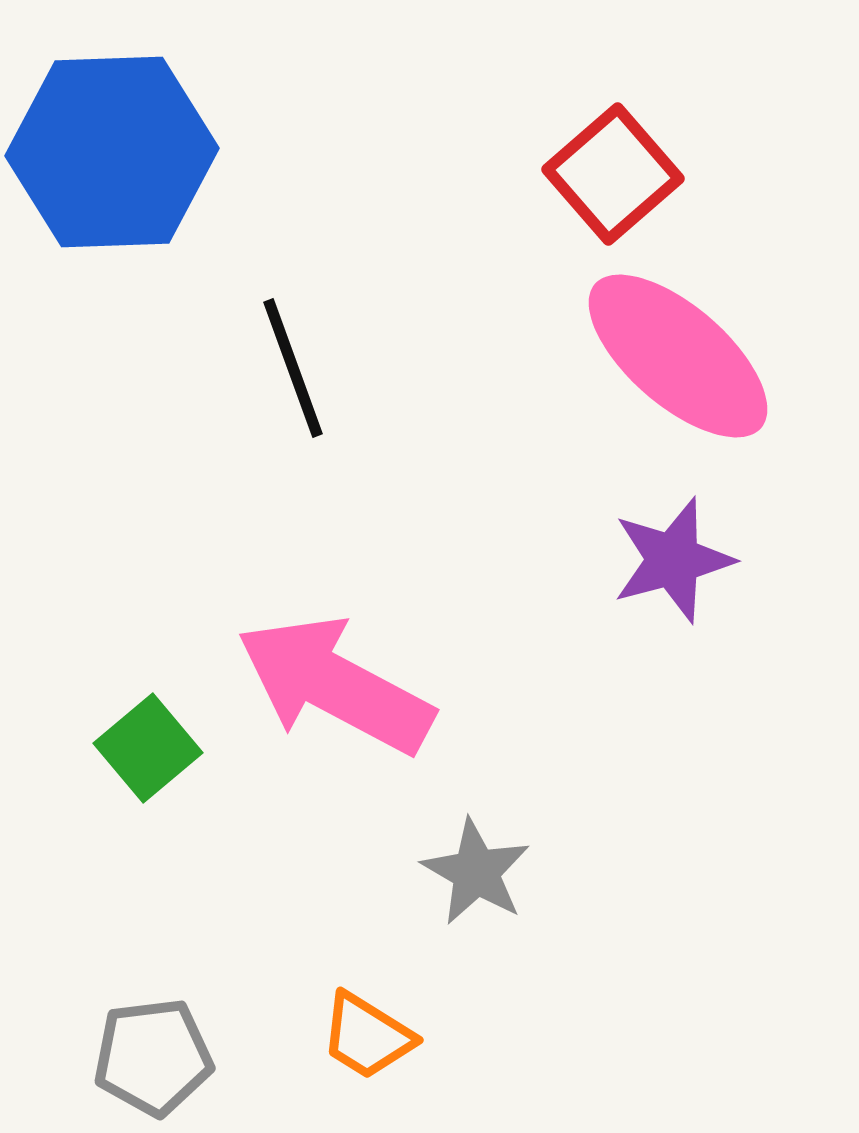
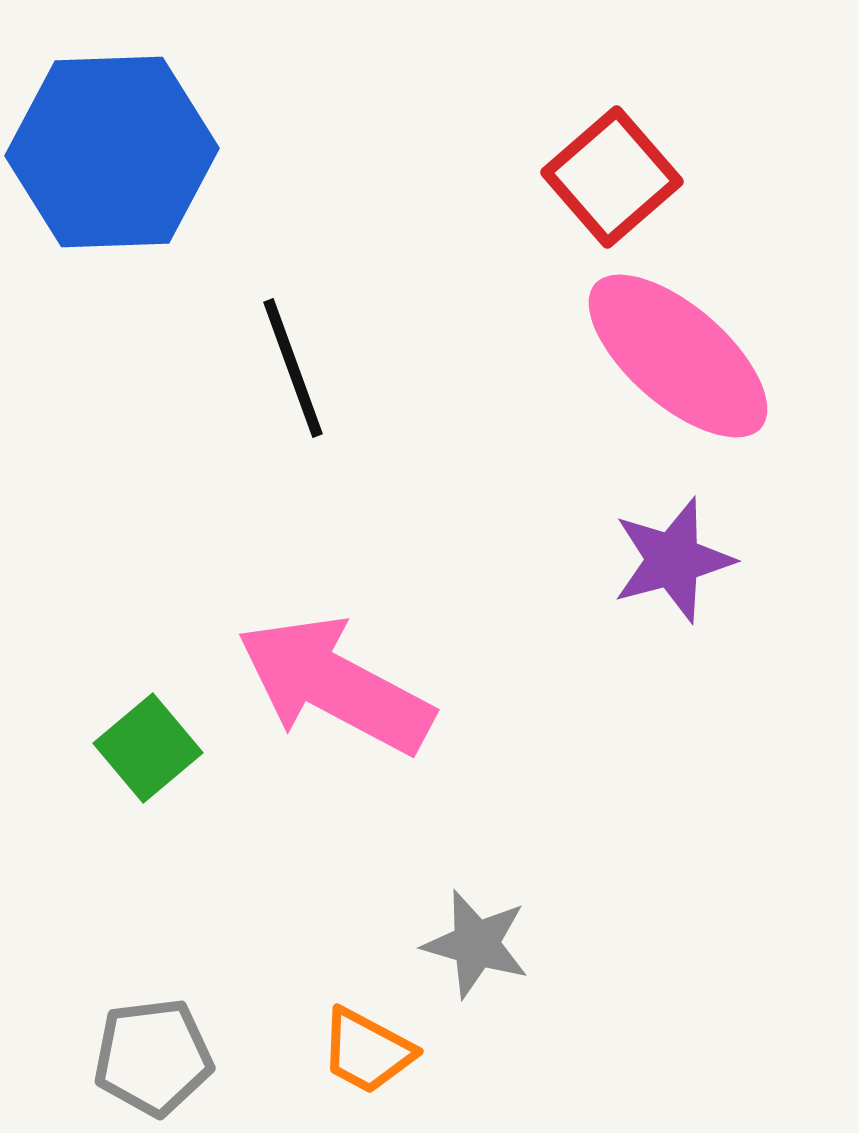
red square: moved 1 px left, 3 px down
gray star: moved 72 px down; rotated 14 degrees counterclockwise
orange trapezoid: moved 15 px down; rotated 4 degrees counterclockwise
